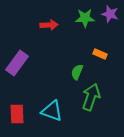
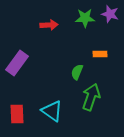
orange rectangle: rotated 24 degrees counterclockwise
cyan triangle: rotated 15 degrees clockwise
